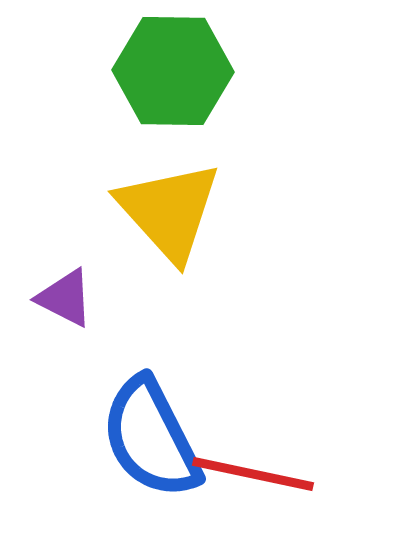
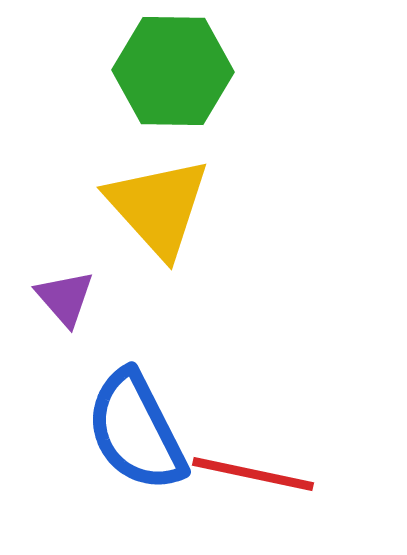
yellow triangle: moved 11 px left, 4 px up
purple triangle: rotated 22 degrees clockwise
blue semicircle: moved 15 px left, 7 px up
